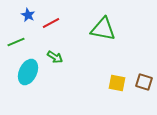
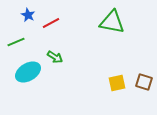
green triangle: moved 9 px right, 7 px up
cyan ellipse: rotated 35 degrees clockwise
yellow square: rotated 24 degrees counterclockwise
